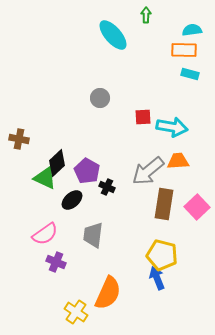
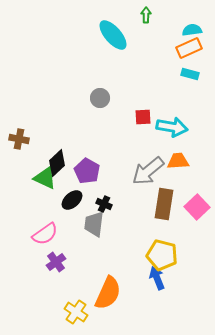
orange rectangle: moved 5 px right, 2 px up; rotated 25 degrees counterclockwise
black cross: moved 3 px left, 17 px down
gray trapezoid: moved 1 px right, 11 px up
purple cross: rotated 30 degrees clockwise
